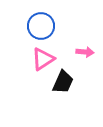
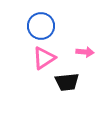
pink triangle: moved 1 px right, 1 px up
black trapezoid: moved 4 px right; rotated 60 degrees clockwise
